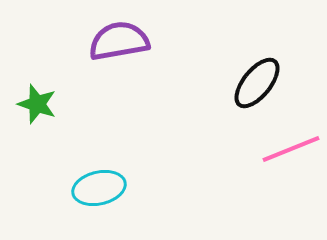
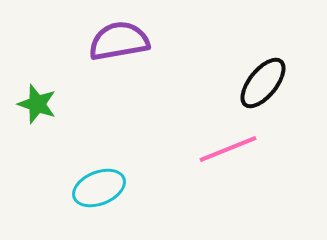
black ellipse: moved 6 px right
pink line: moved 63 px left
cyan ellipse: rotated 9 degrees counterclockwise
